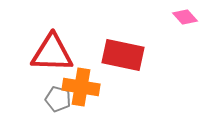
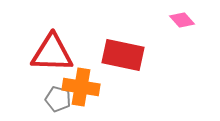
pink diamond: moved 3 px left, 3 px down
